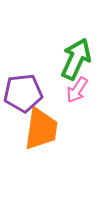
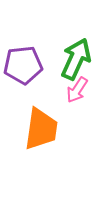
purple pentagon: moved 28 px up
